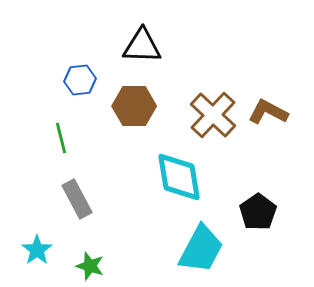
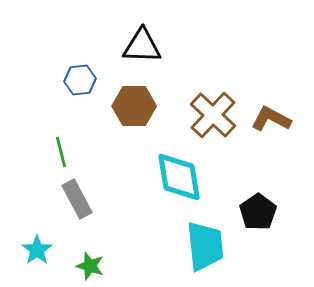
brown L-shape: moved 3 px right, 7 px down
green line: moved 14 px down
cyan trapezoid: moved 4 px right, 3 px up; rotated 34 degrees counterclockwise
